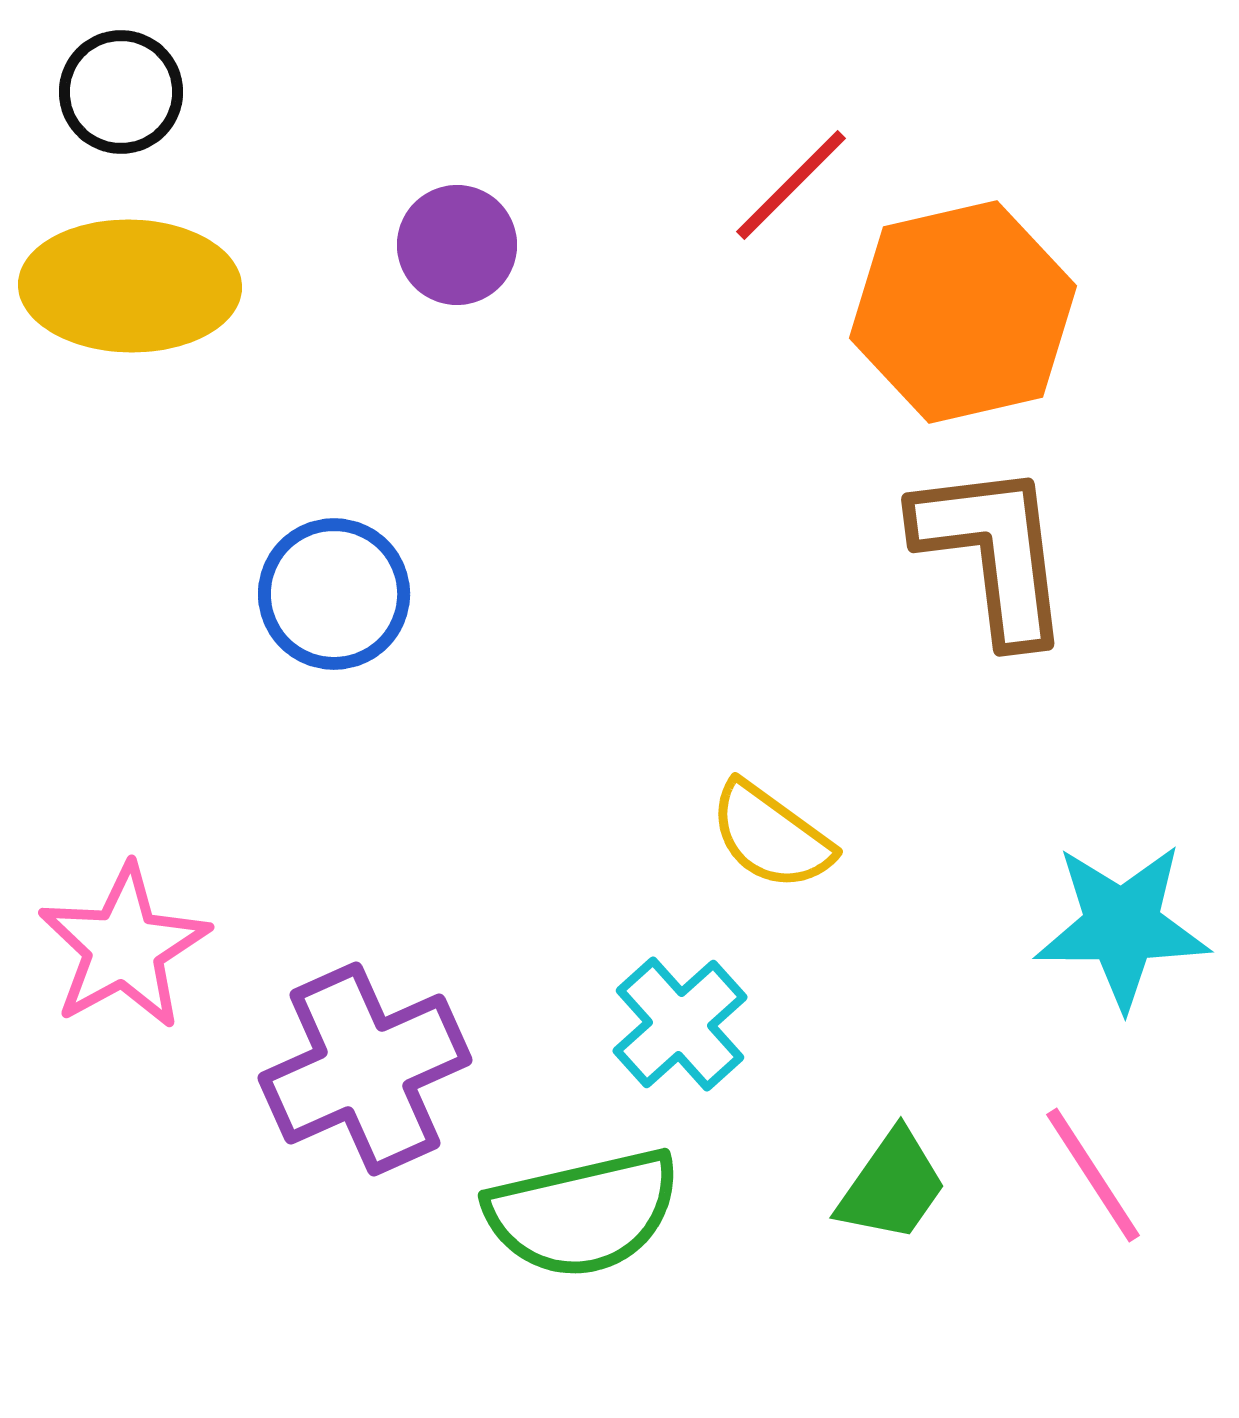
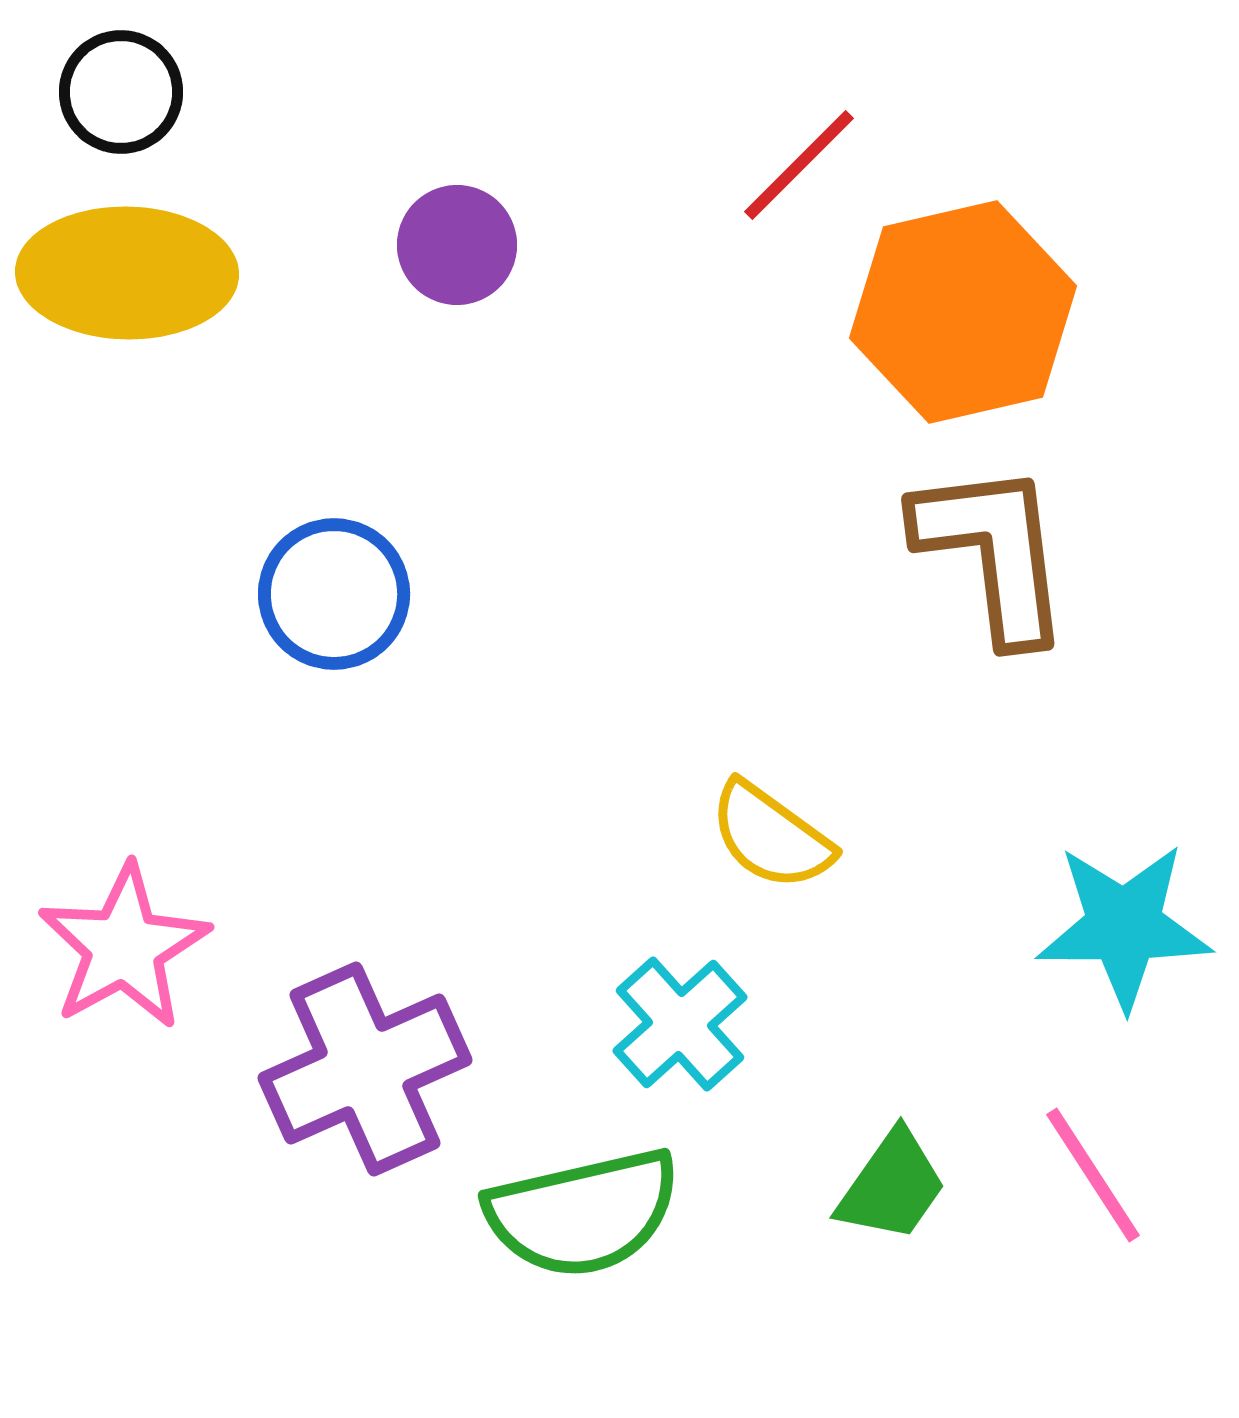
red line: moved 8 px right, 20 px up
yellow ellipse: moved 3 px left, 13 px up
cyan star: moved 2 px right
